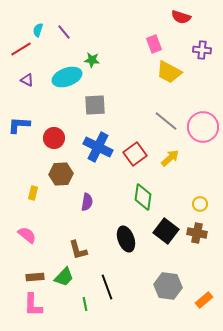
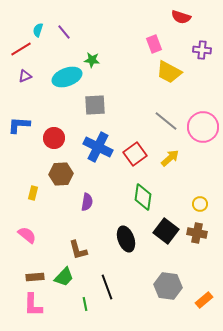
purple triangle: moved 2 px left, 4 px up; rotated 48 degrees counterclockwise
